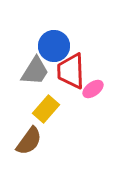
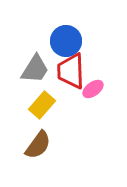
blue circle: moved 12 px right, 5 px up
gray trapezoid: moved 2 px up
yellow rectangle: moved 4 px left, 4 px up
brown semicircle: moved 9 px right, 4 px down
